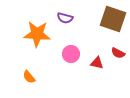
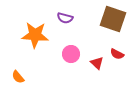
orange star: moved 2 px left, 1 px down
red semicircle: moved 1 px left, 1 px down
red triangle: rotated 32 degrees clockwise
orange semicircle: moved 11 px left
